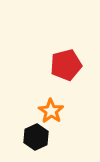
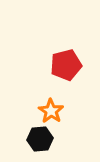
black hexagon: moved 4 px right, 2 px down; rotated 20 degrees clockwise
